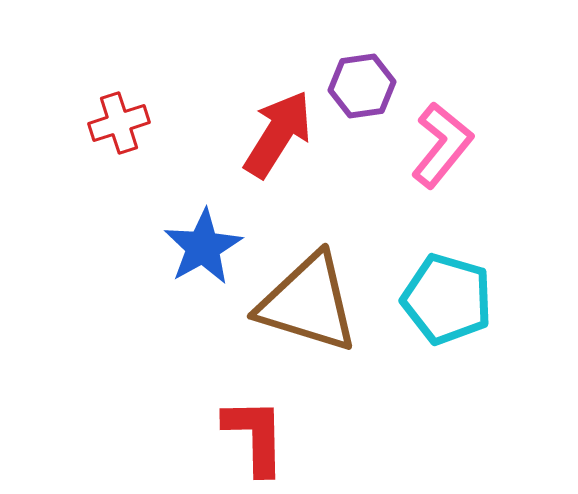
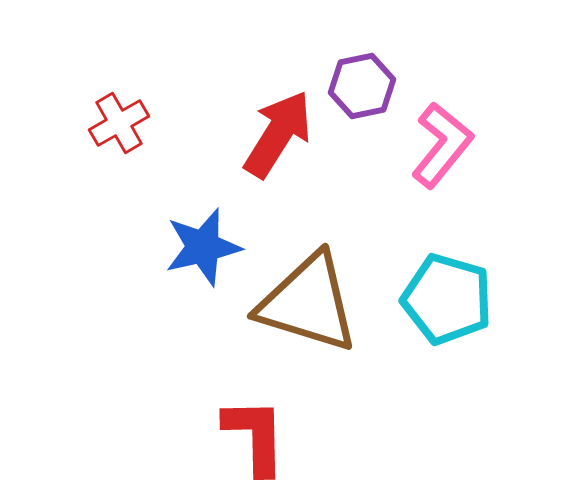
purple hexagon: rotated 4 degrees counterclockwise
red cross: rotated 12 degrees counterclockwise
blue star: rotated 16 degrees clockwise
